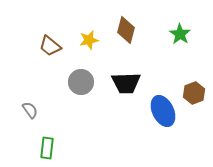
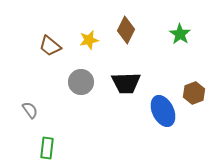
brown diamond: rotated 12 degrees clockwise
